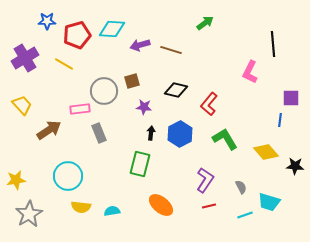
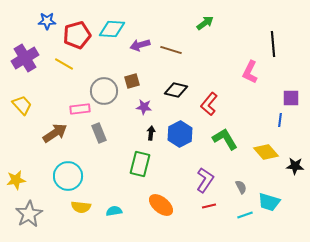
brown arrow: moved 6 px right, 3 px down
cyan semicircle: moved 2 px right
